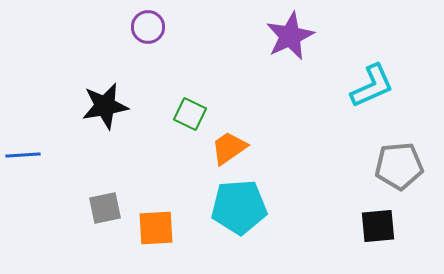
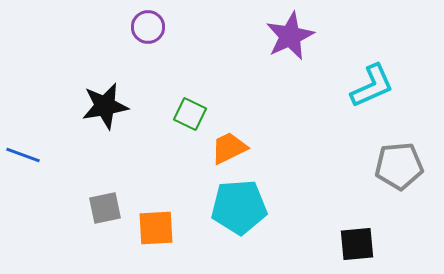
orange trapezoid: rotated 9 degrees clockwise
blue line: rotated 24 degrees clockwise
black square: moved 21 px left, 18 px down
